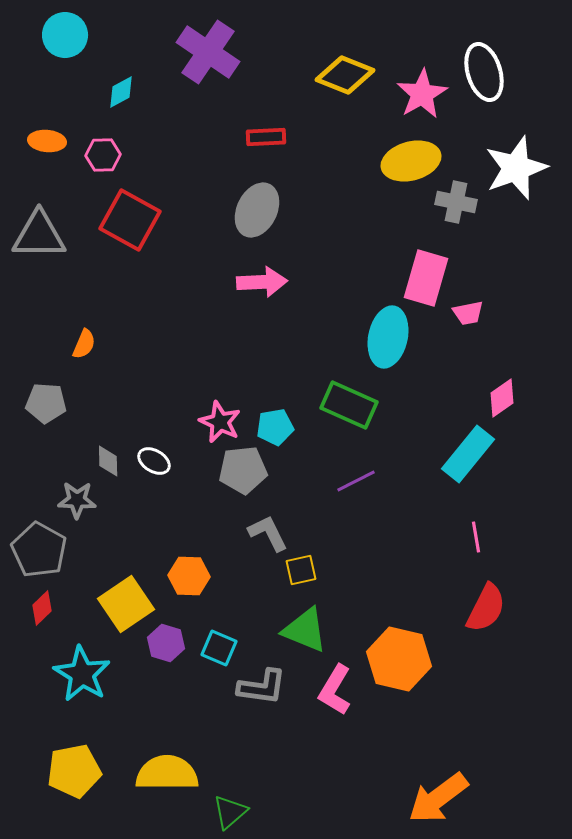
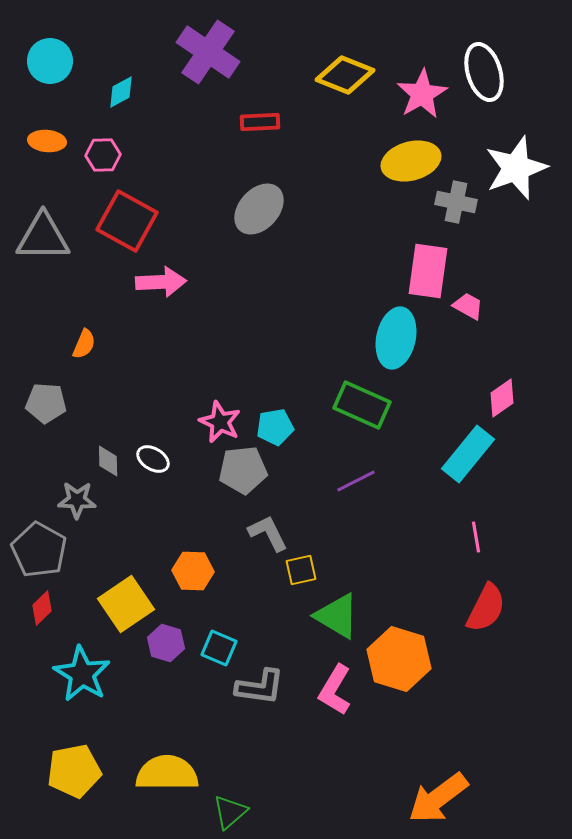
cyan circle at (65, 35): moved 15 px left, 26 px down
red rectangle at (266, 137): moved 6 px left, 15 px up
gray ellipse at (257, 210): moved 2 px right, 1 px up; rotated 16 degrees clockwise
red square at (130, 220): moved 3 px left, 1 px down
gray triangle at (39, 235): moved 4 px right, 2 px down
pink rectangle at (426, 278): moved 2 px right, 7 px up; rotated 8 degrees counterclockwise
pink arrow at (262, 282): moved 101 px left
pink trapezoid at (468, 313): moved 7 px up; rotated 140 degrees counterclockwise
cyan ellipse at (388, 337): moved 8 px right, 1 px down
green rectangle at (349, 405): moved 13 px right
white ellipse at (154, 461): moved 1 px left, 2 px up
orange hexagon at (189, 576): moved 4 px right, 5 px up
green triangle at (305, 630): moved 32 px right, 14 px up; rotated 9 degrees clockwise
orange hexagon at (399, 659): rotated 4 degrees clockwise
gray L-shape at (262, 687): moved 2 px left
